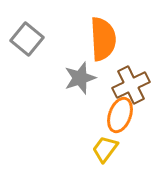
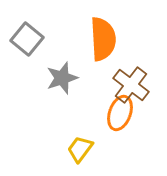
gray star: moved 18 px left
brown cross: rotated 27 degrees counterclockwise
orange ellipse: moved 2 px up
yellow trapezoid: moved 25 px left
